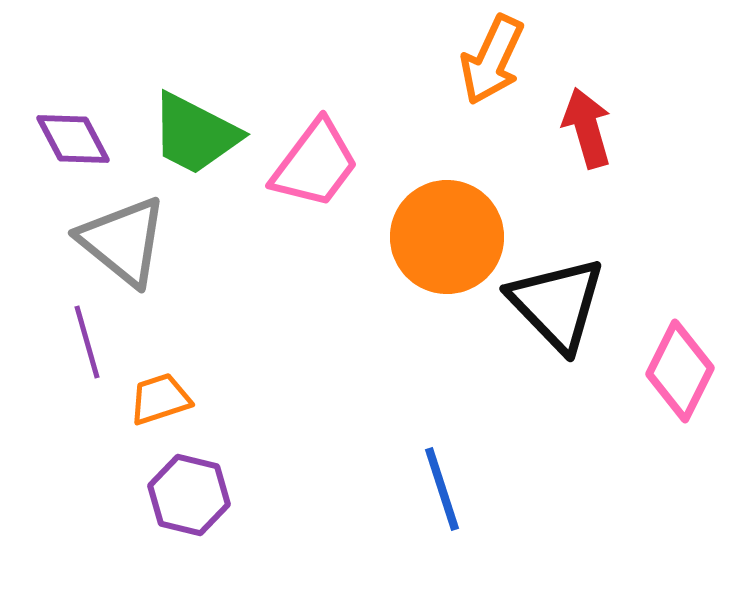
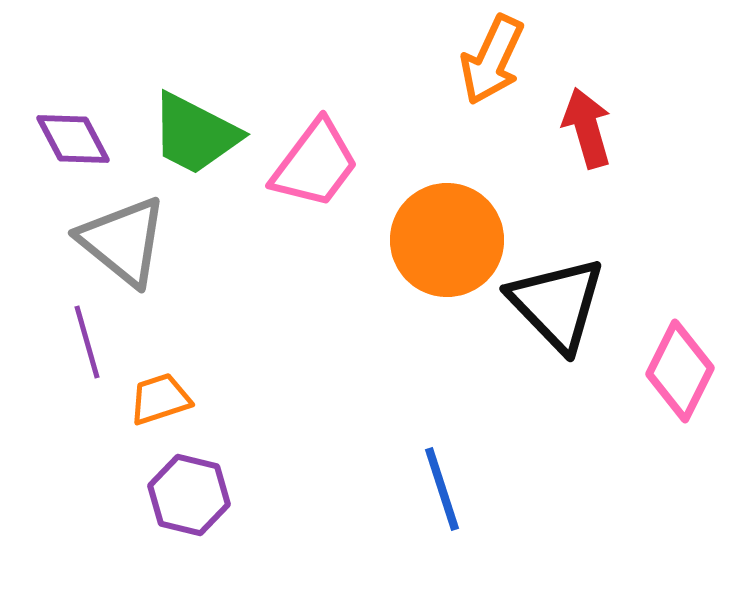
orange circle: moved 3 px down
